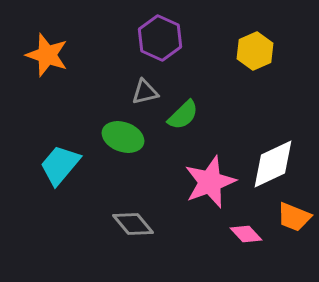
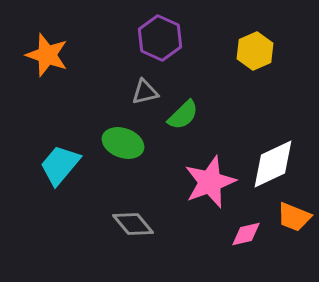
green ellipse: moved 6 px down
pink diamond: rotated 60 degrees counterclockwise
